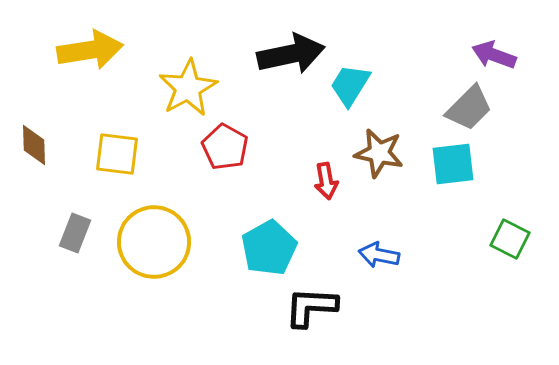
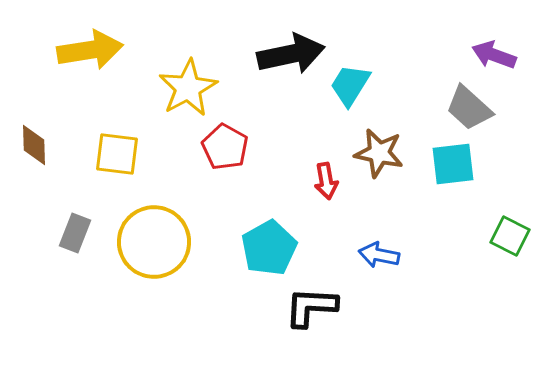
gray trapezoid: rotated 87 degrees clockwise
green square: moved 3 px up
